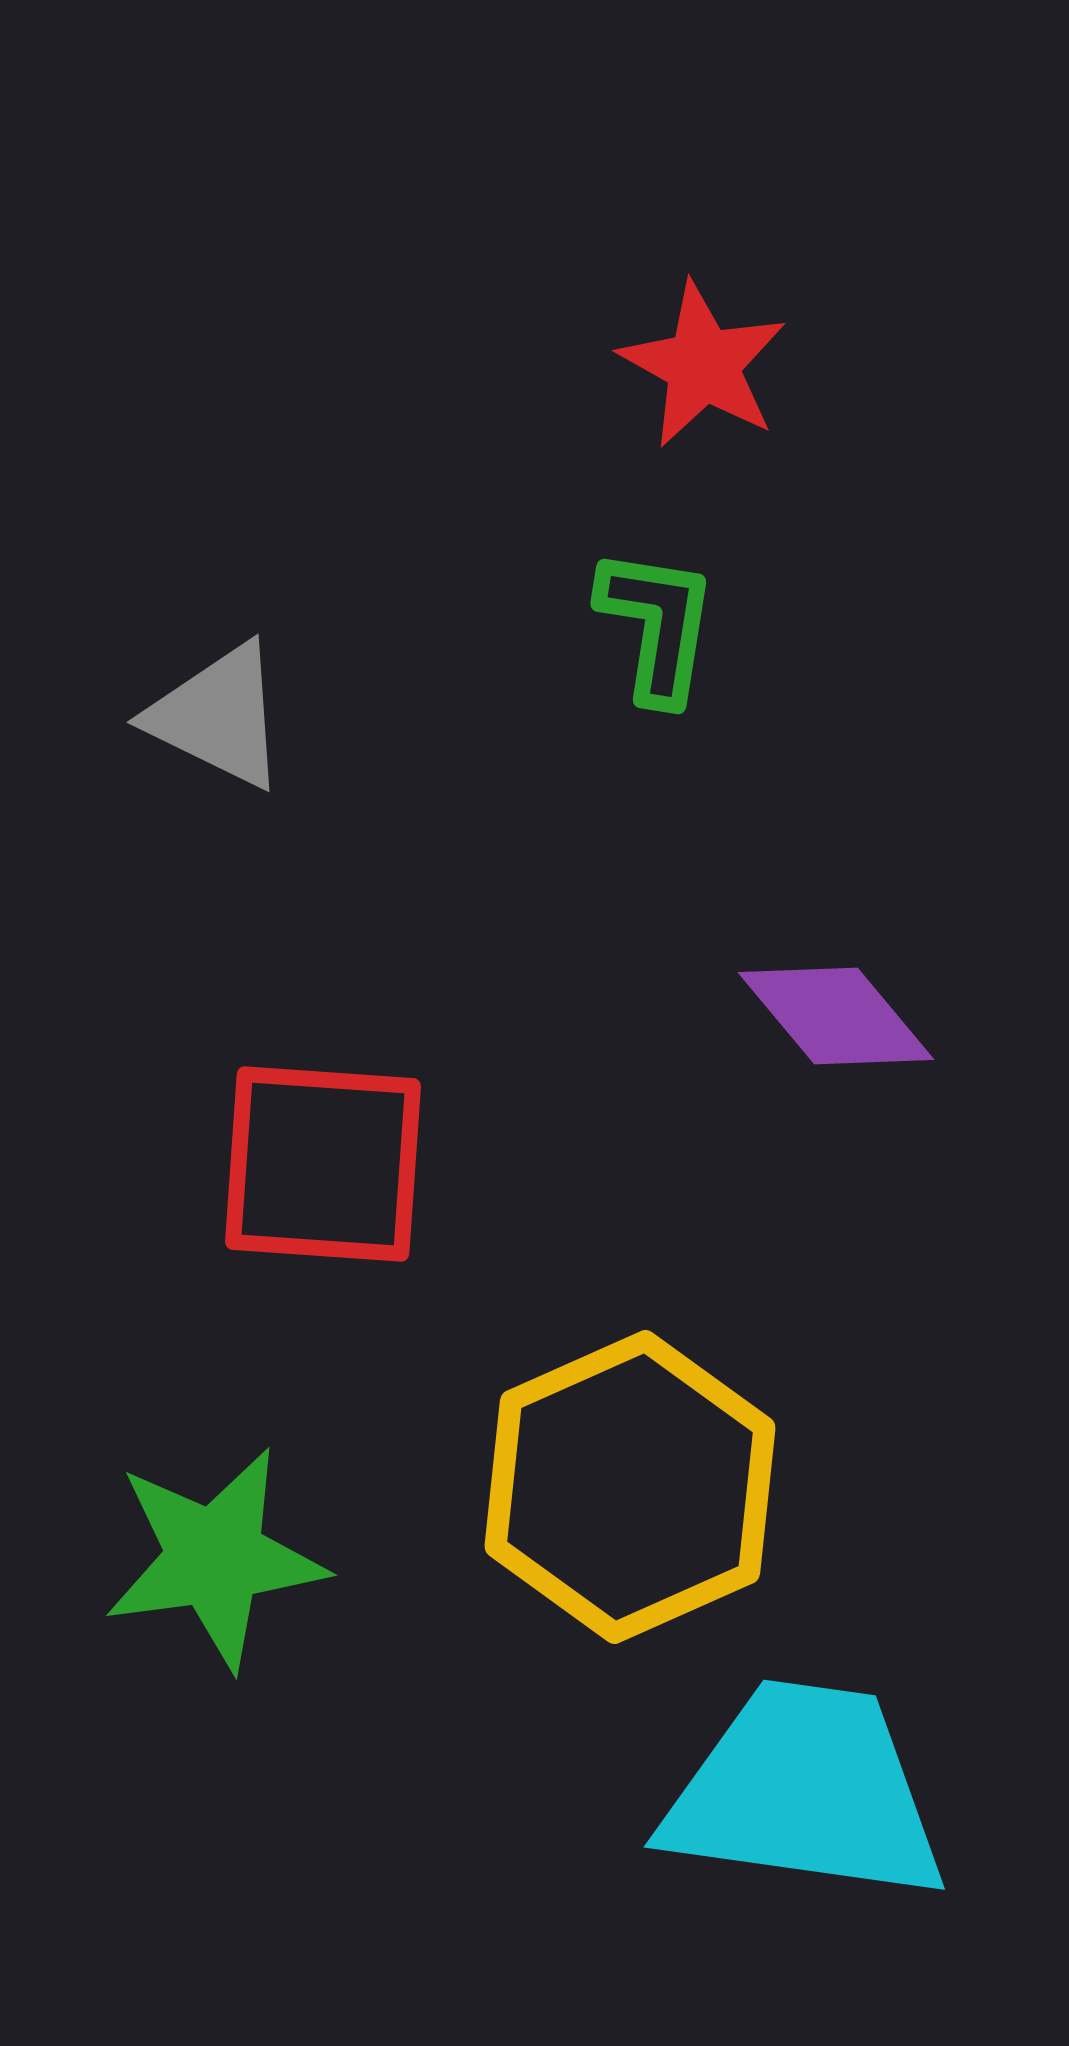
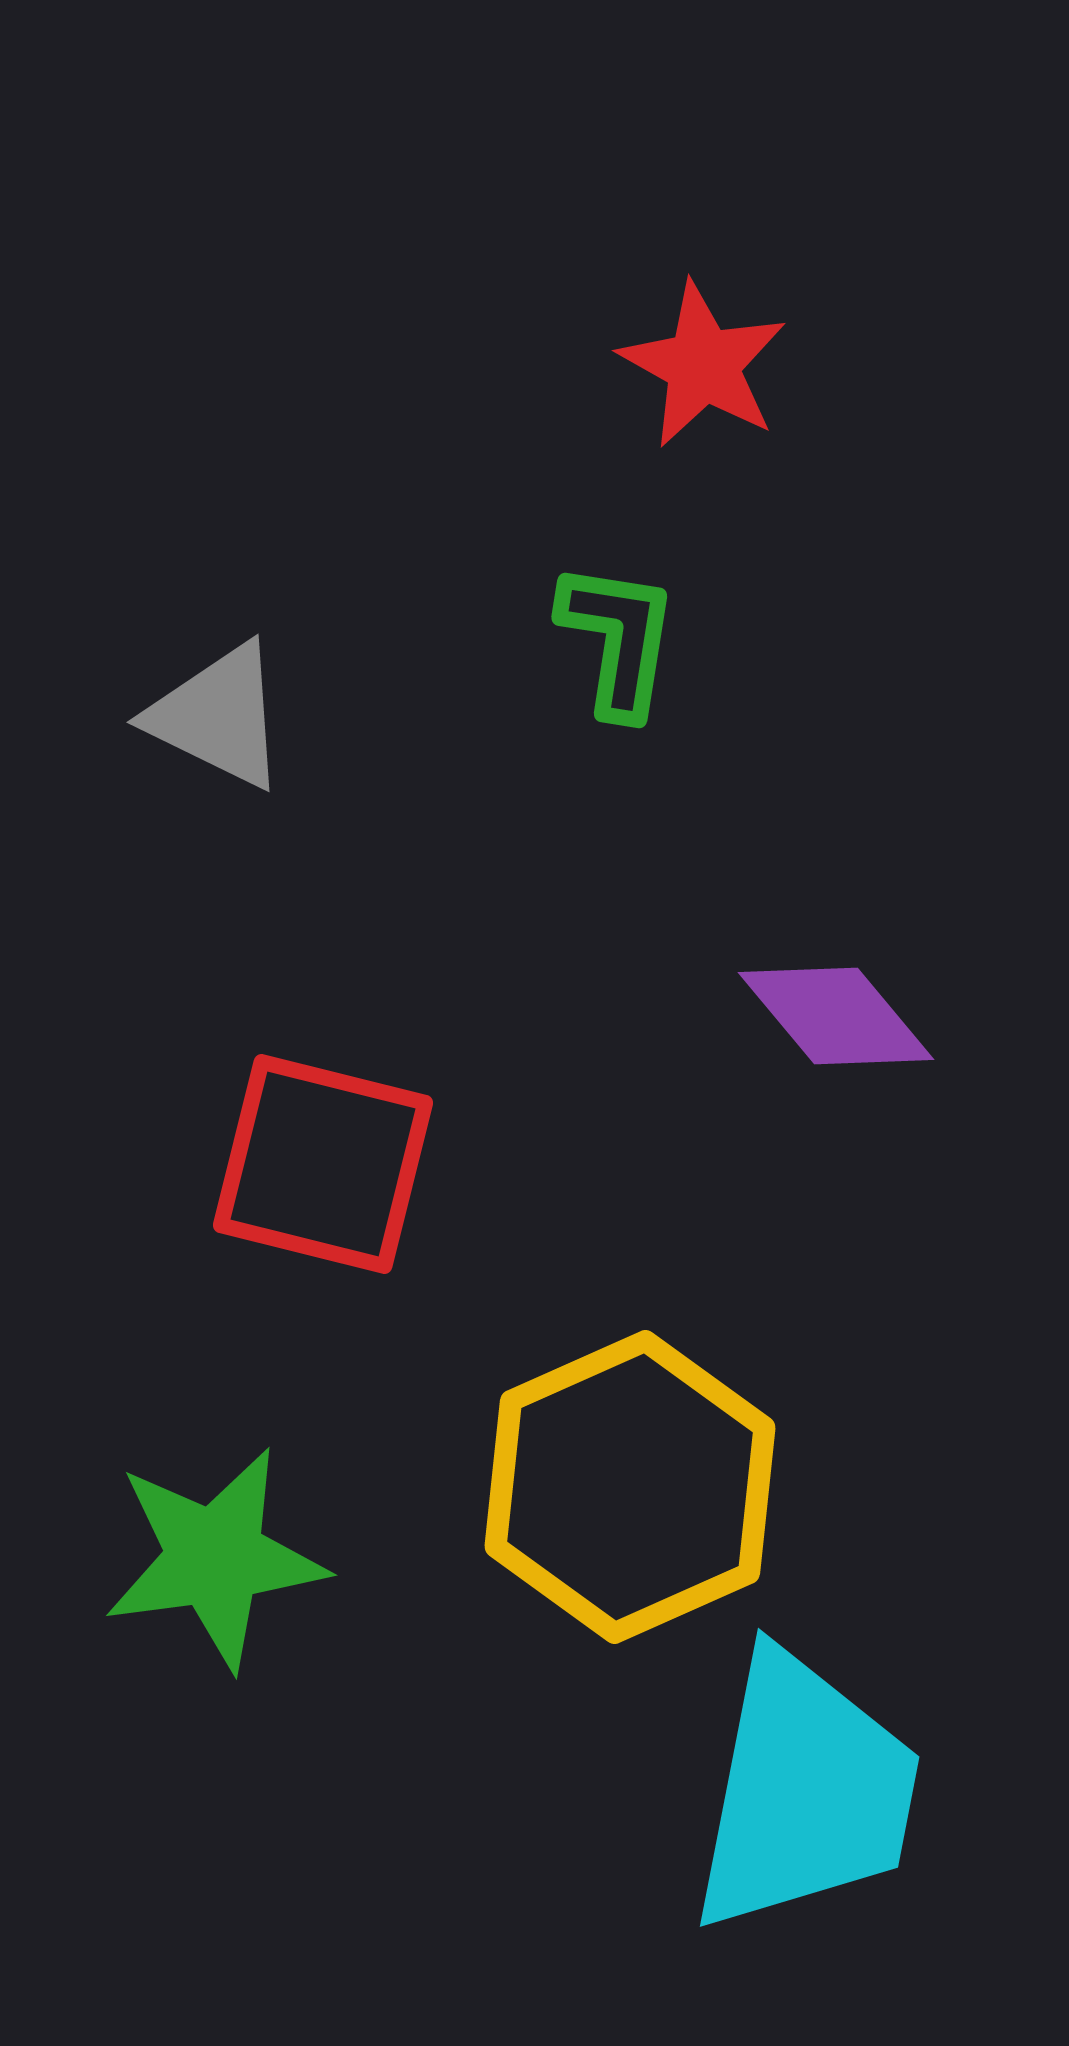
green L-shape: moved 39 px left, 14 px down
red square: rotated 10 degrees clockwise
cyan trapezoid: rotated 93 degrees clockwise
